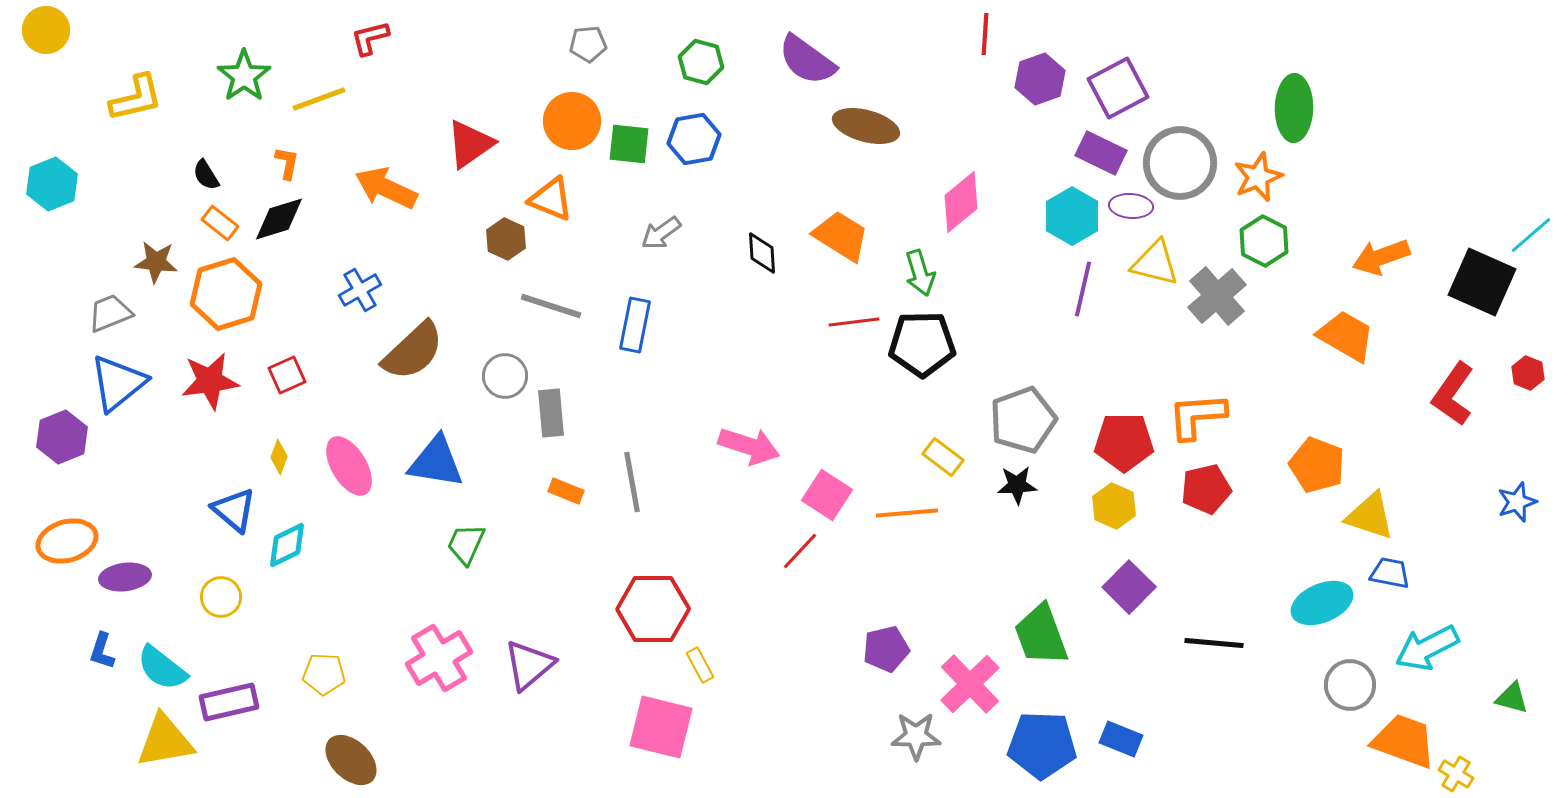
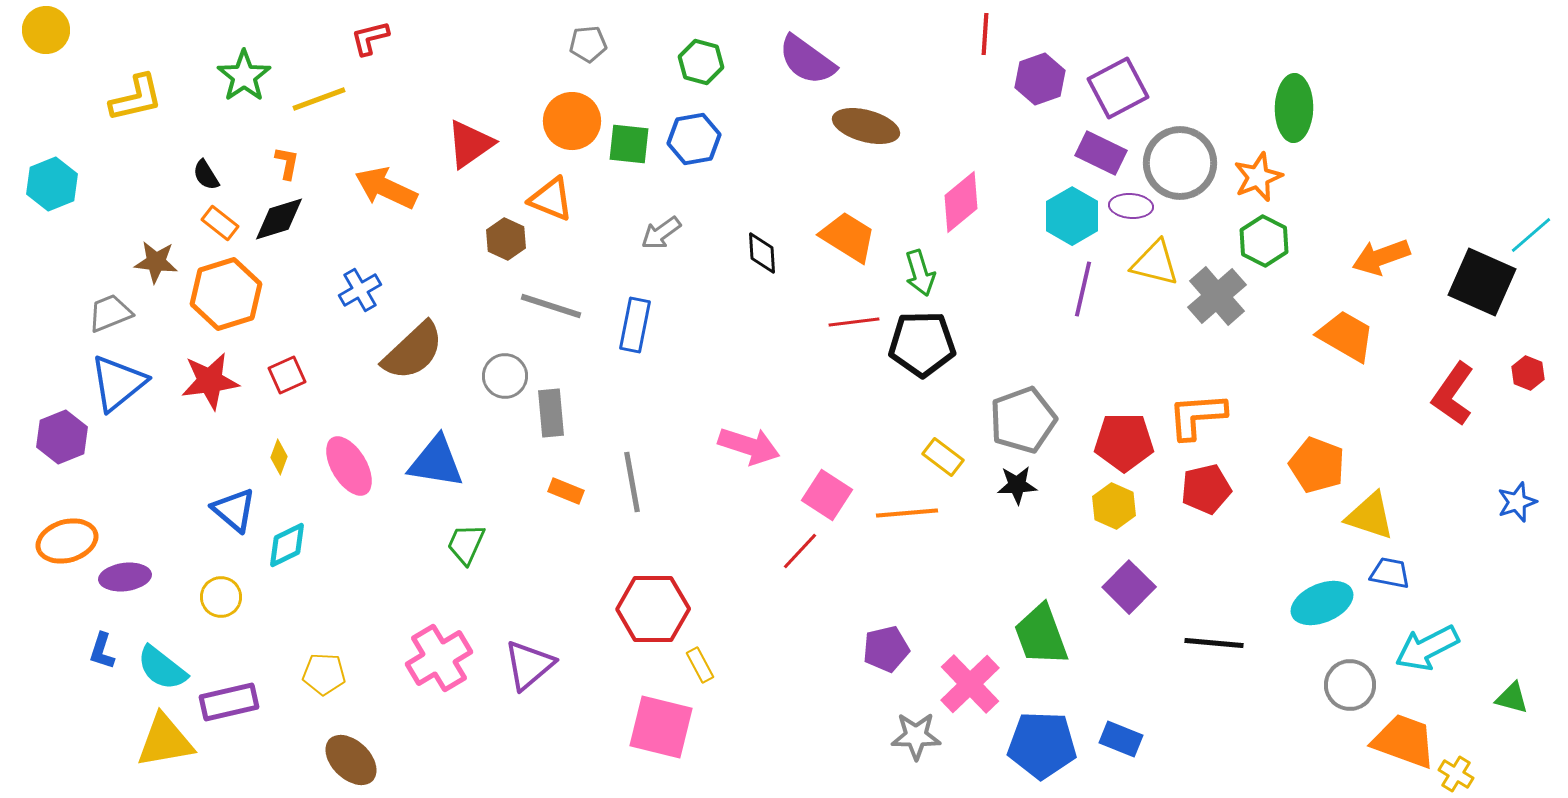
orange trapezoid at (841, 236): moved 7 px right, 1 px down
